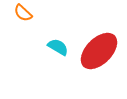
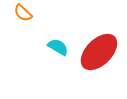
red ellipse: moved 1 px down
